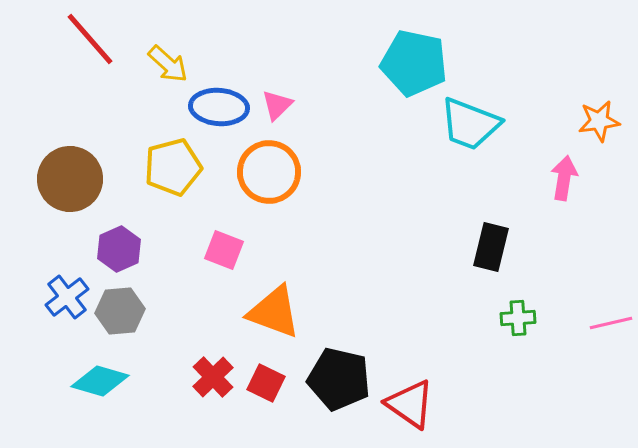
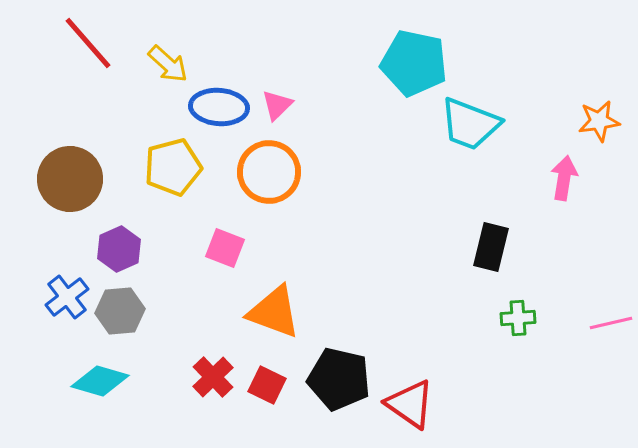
red line: moved 2 px left, 4 px down
pink square: moved 1 px right, 2 px up
red square: moved 1 px right, 2 px down
